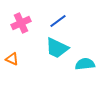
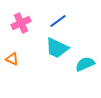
cyan semicircle: rotated 18 degrees counterclockwise
